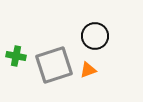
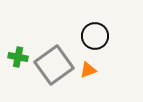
green cross: moved 2 px right, 1 px down
gray square: rotated 18 degrees counterclockwise
